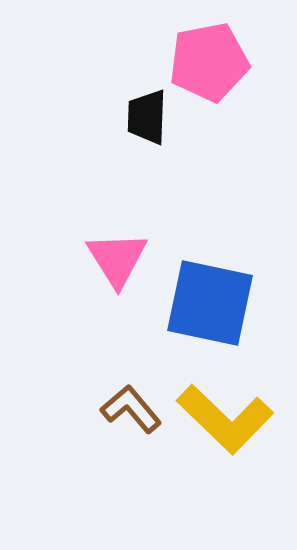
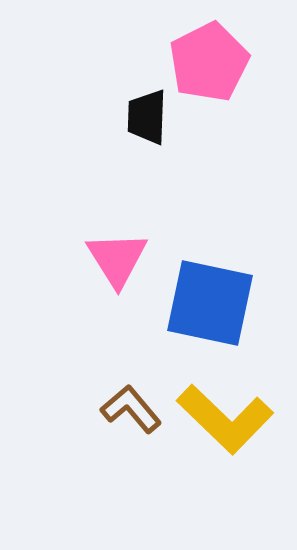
pink pentagon: rotated 16 degrees counterclockwise
